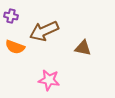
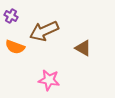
purple cross: rotated 16 degrees clockwise
brown triangle: rotated 18 degrees clockwise
